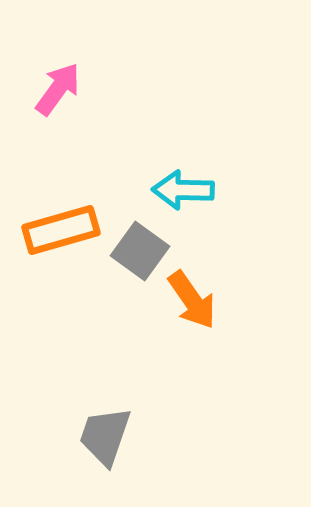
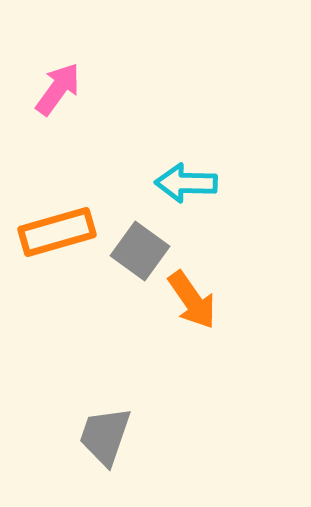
cyan arrow: moved 3 px right, 7 px up
orange rectangle: moved 4 px left, 2 px down
